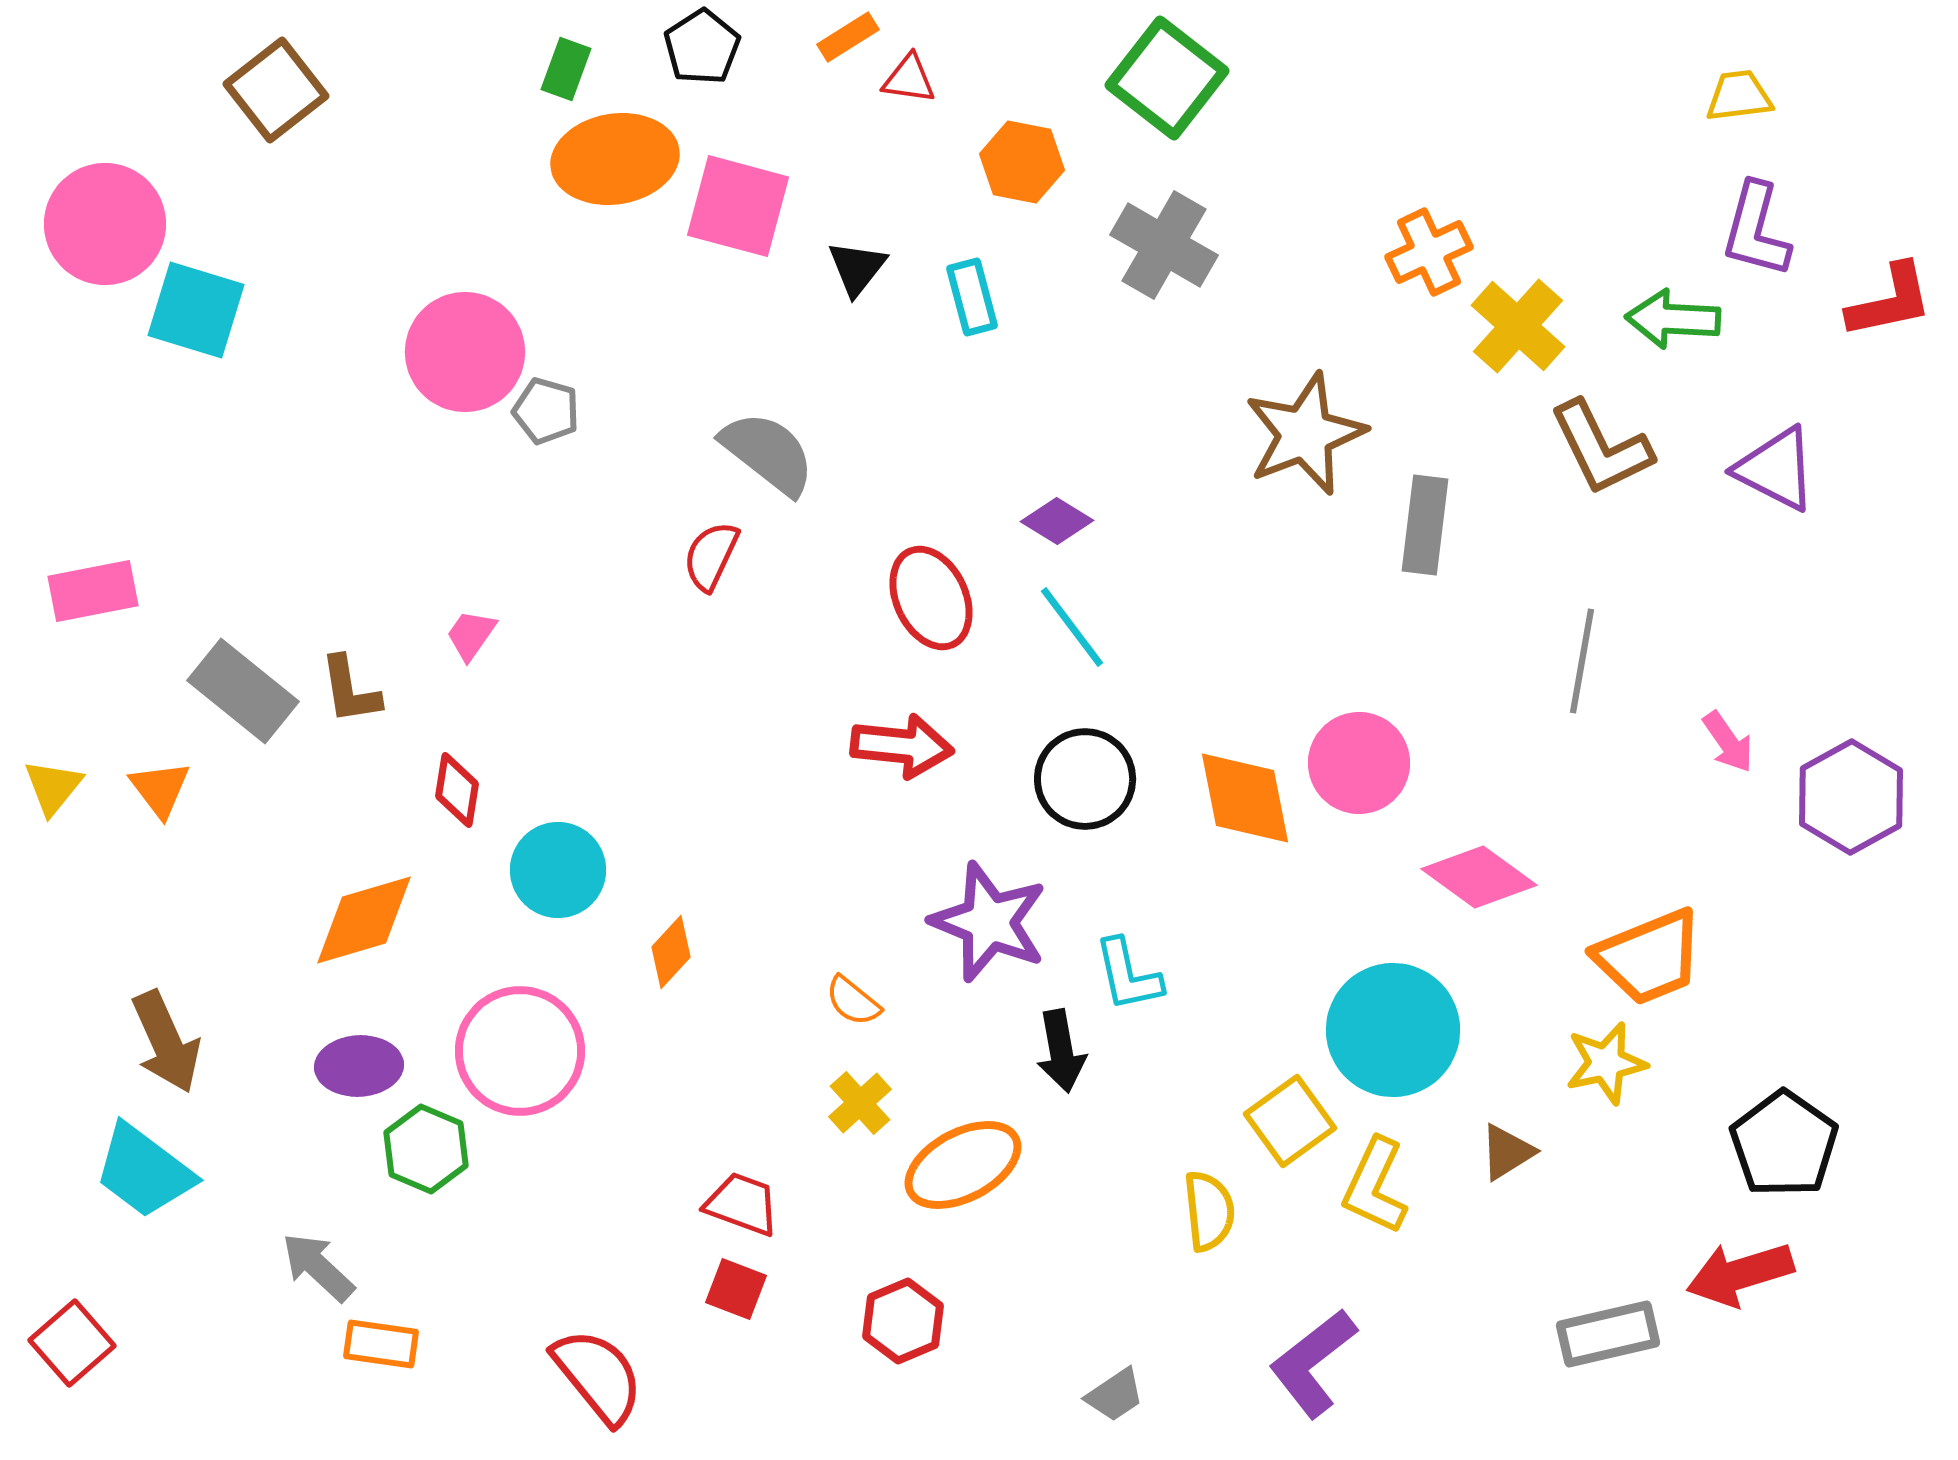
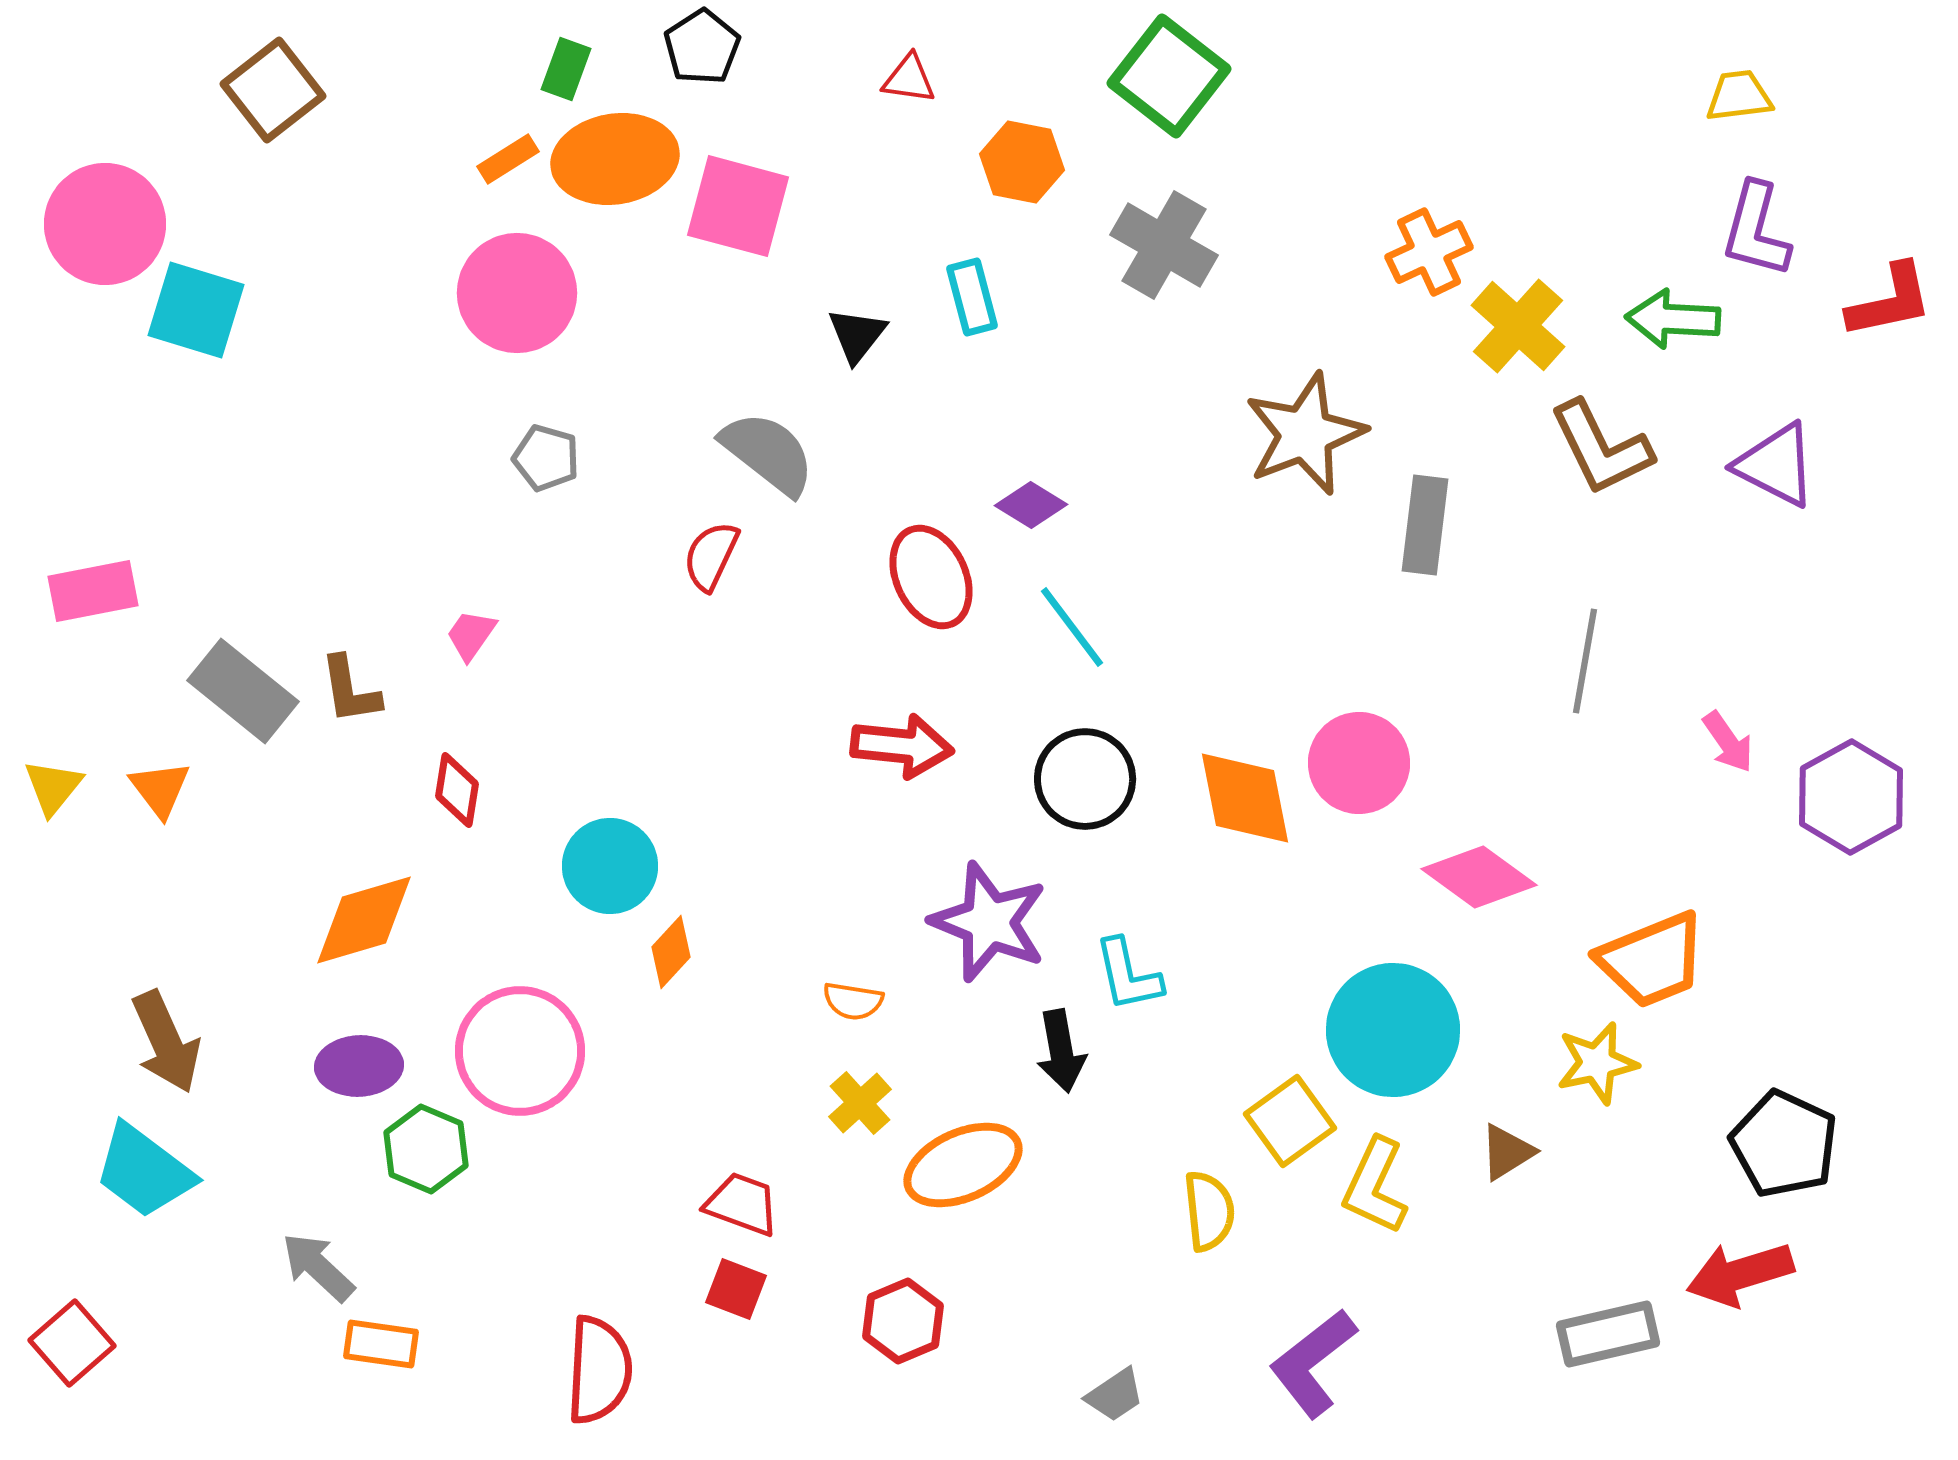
orange rectangle at (848, 37): moved 340 px left, 122 px down
green square at (1167, 78): moved 2 px right, 2 px up
brown square at (276, 90): moved 3 px left
black triangle at (857, 268): moved 67 px down
pink circle at (465, 352): moved 52 px right, 59 px up
gray pentagon at (546, 411): moved 47 px down
purple triangle at (1776, 469): moved 4 px up
purple diamond at (1057, 521): moved 26 px left, 16 px up
red ellipse at (931, 598): moved 21 px up
gray line at (1582, 661): moved 3 px right
cyan circle at (558, 870): moved 52 px right, 4 px up
orange trapezoid at (1649, 957): moved 3 px right, 3 px down
orange semicircle at (853, 1001): rotated 30 degrees counterclockwise
yellow star at (1606, 1063): moved 9 px left
black pentagon at (1784, 1144): rotated 10 degrees counterclockwise
orange ellipse at (963, 1165): rotated 4 degrees clockwise
red semicircle at (598, 1376): moved 1 px right, 6 px up; rotated 42 degrees clockwise
